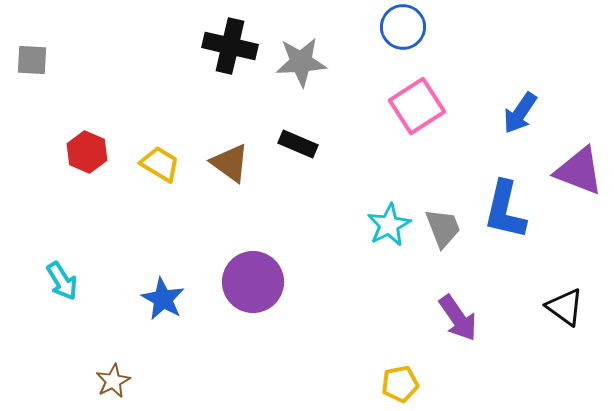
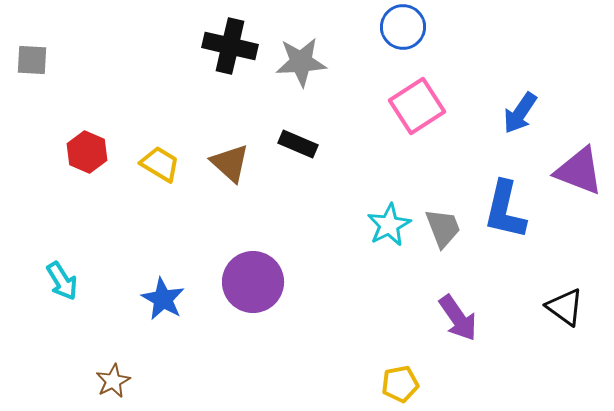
brown triangle: rotated 6 degrees clockwise
